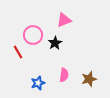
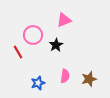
black star: moved 1 px right, 2 px down
pink semicircle: moved 1 px right, 1 px down
